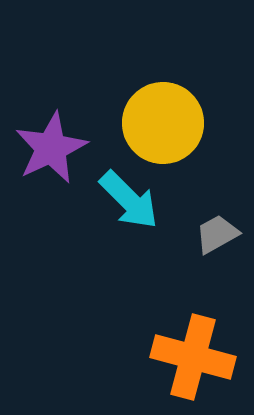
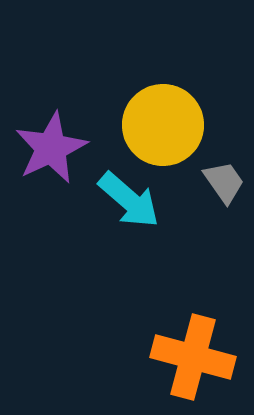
yellow circle: moved 2 px down
cyan arrow: rotated 4 degrees counterclockwise
gray trapezoid: moved 7 px right, 52 px up; rotated 84 degrees clockwise
